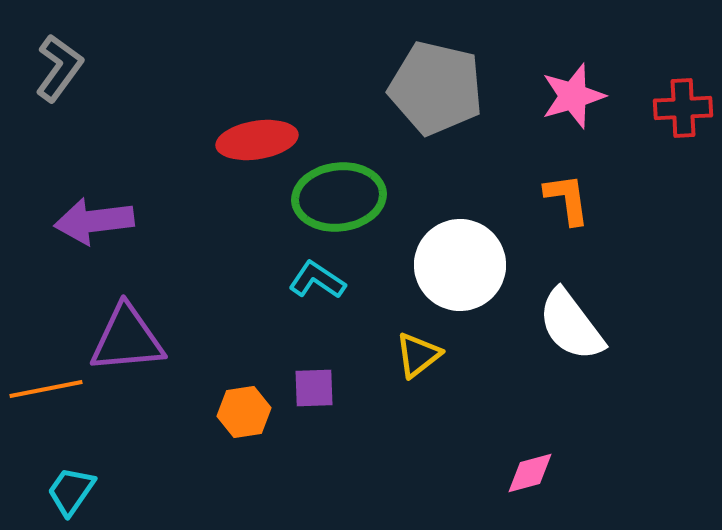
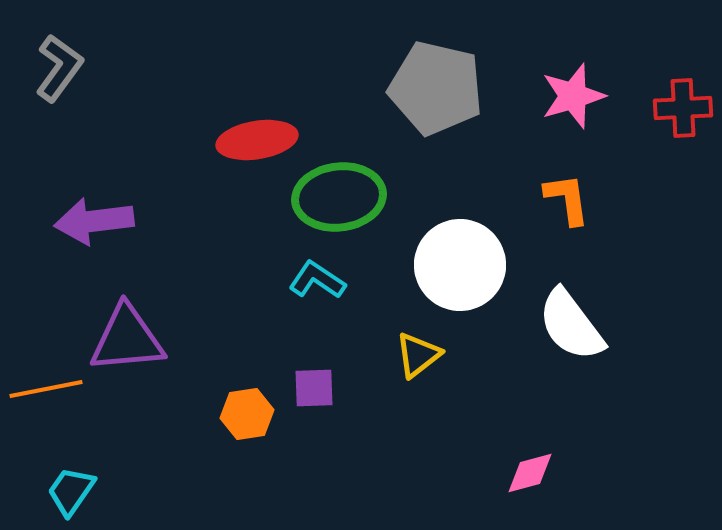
orange hexagon: moved 3 px right, 2 px down
